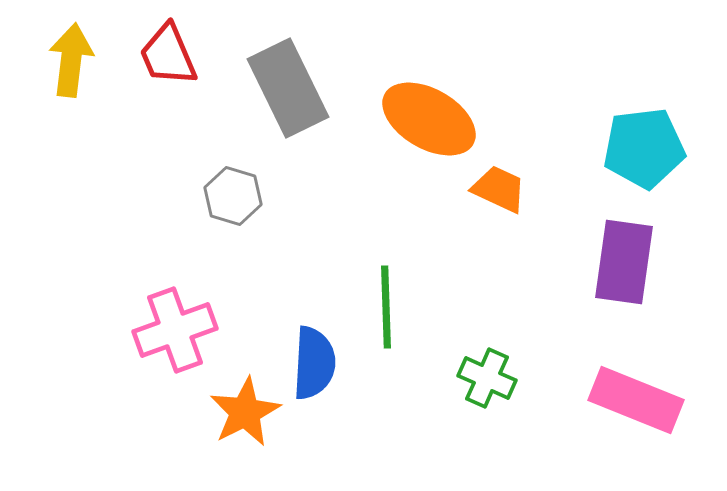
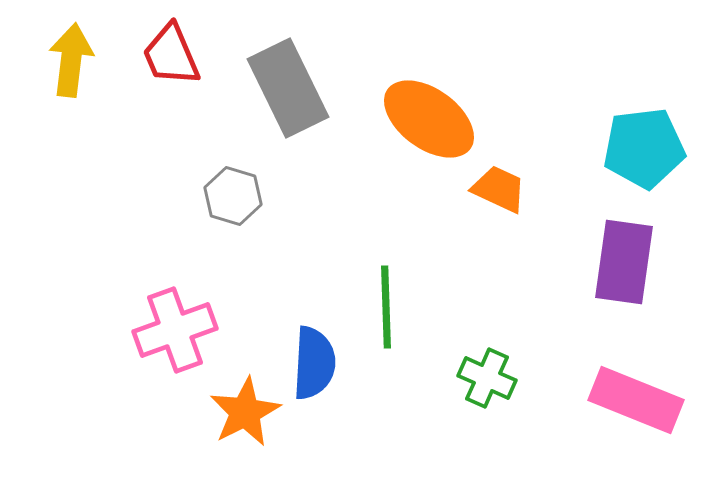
red trapezoid: moved 3 px right
orange ellipse: rotated 6 degrees clockwise
